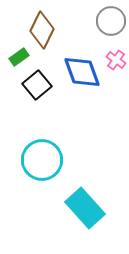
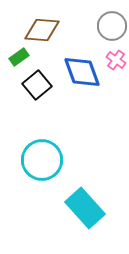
gray circle: moved 1 px right, 5 px down
brown diamond: rotated 69 degrees clockwise
